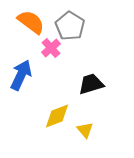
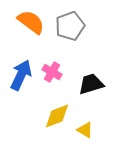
gray pentagon: rotated 20 degrees clockwise
pink cross: moved 1 px right, 24 px down; rotated 18 degrees counterclockwise
yellow triangle: rotated 18 degrees counterclockwise
